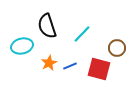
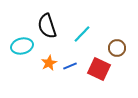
red square: rotated 10 degrees clockwise
